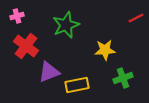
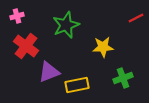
yellow star: moved 2 px left, 3 px up
